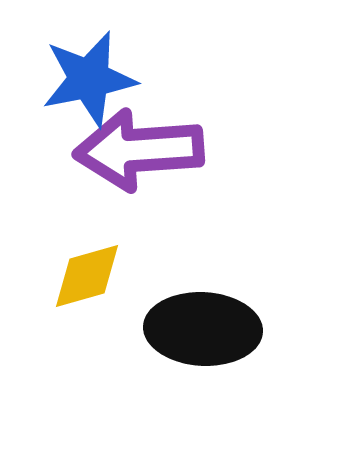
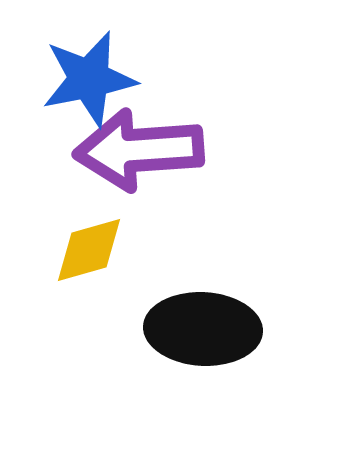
yellow diamond: moved 2 px right, 26 px up
